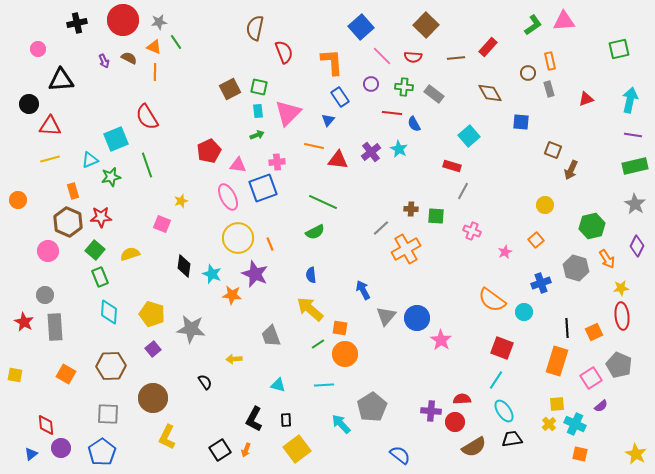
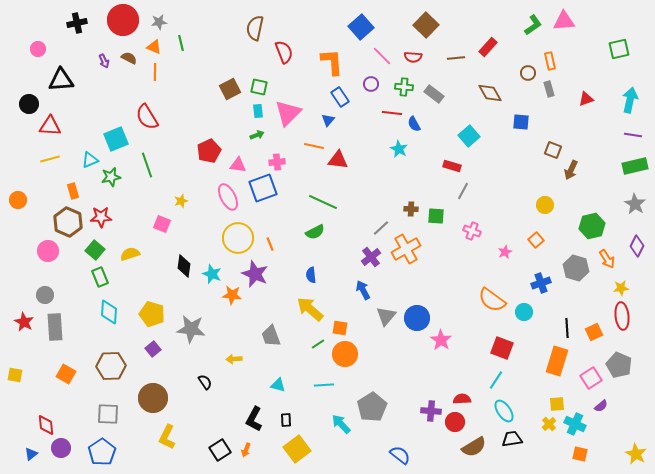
green line at (176, 42): moved 5 px right, 1 px down; rotated 21 degrees clockwise
purple cross at (371, 152): moved 105 px down
